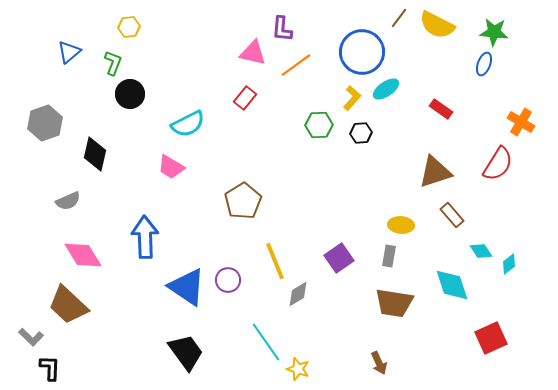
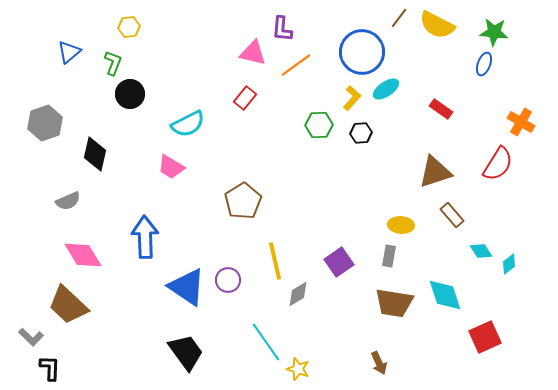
purple square at (339, 258): moved 4 px down
yellow line at (275, 261): rotated 9 degrees clockwise
cyan diamond at (452, 285): moved 7 px left, 10 px down
red square at (491, 338): moved 6 px left, 1 px up
